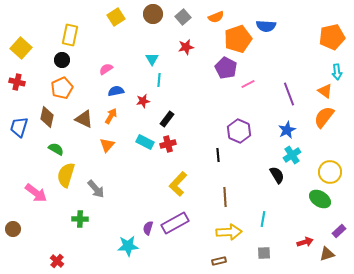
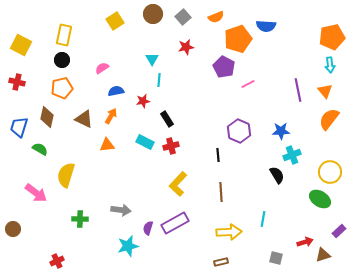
yellow square at (116, 17): moved 1 px left, 4 px down
yellow rectangle at (70, 35): moved 6 px left
yellow square at (21, 48): moved 3 px up; rotated 15 degrees counterclockwise
purple pentagon at (226, 68): moved 2 px left, 1 px up
pink semicircle at (106, 69): moved 4 px left, 1 px up
cyan arrow at (337, 72): moved 7 px left, 7 px up
orange pentagon at (62, 88): rotated 10 degrees clockwise
orange triangle at (325, 91): rotated 14 degrees clockwise
purple line at (289, 94): moved 9 px right, 4 px up; rotated 10 degrees clockwise
orange semicircle at (324, 117): moved 5 px right, 2 px down
black rectangle at (167, 119): rotated 70 degrees counterclockwise
blue star at (287, 130): moved 6 px left, 1 px down; rotated 24 degrees clockwise
red cross at (168, 144): moved 3 px right, 2 px down
orange triangle at (107, 145): rotated 42 degrees clockwise
green semicircle at (56, 149): moved 16 px left
cyan cross at (292, 155): rotated 12 degrees clockwise
gray arrow at (96, 189): moved 25 px right, 21 px down; rotated 42 degrees counterclockwise
brown line at (225, 197): moved 4 px left, 5 px up
cyan star at (128, 246): rotated 10 degrees counterclockwise
gray square at (264, 253): moved 12 px right, 5 px down; rotated 16 degrees clockwise
brown triangle at (327, 254): moved 4 px left, 1 px down
red cross at (57, 261): rotated 24 degrees clockwise
brown rectangle at (219, 261): moved 2 px right, 1 px down
